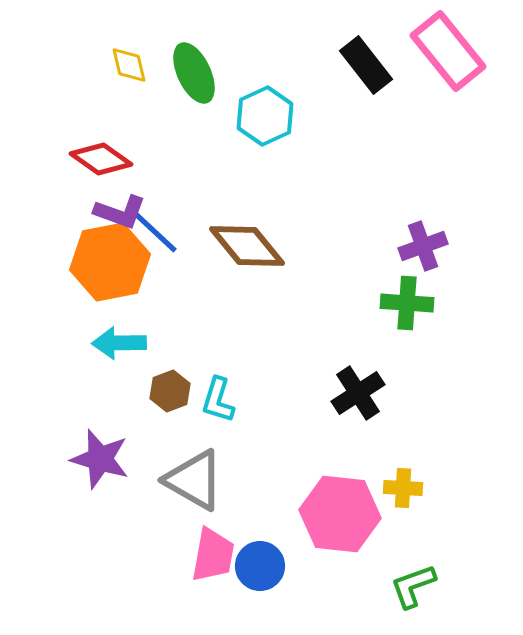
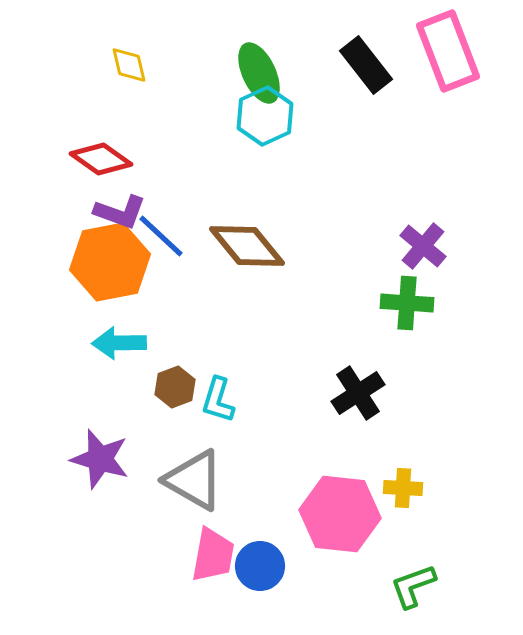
pink rectangle: rotated 18 degrees clockwise
green ellipse: moved 65 px right
blue line: moved 6 px right, 4 px down
purple cross: rotated 30 degrees counterclockwise
brown hexagon: moved 5 px right, 4 px up
